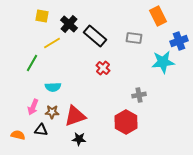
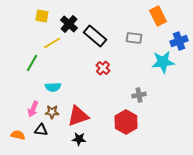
pink arrow: moved 2 px down
red triangle: moved 3 px right
